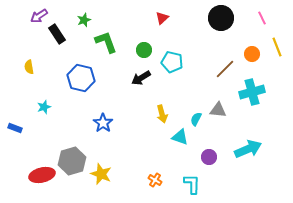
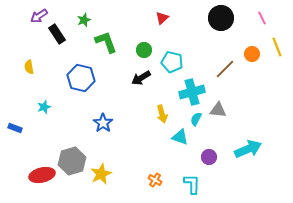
cyan cross: moved 60 px left
yellow star: rotated 25 degrees clockwise
